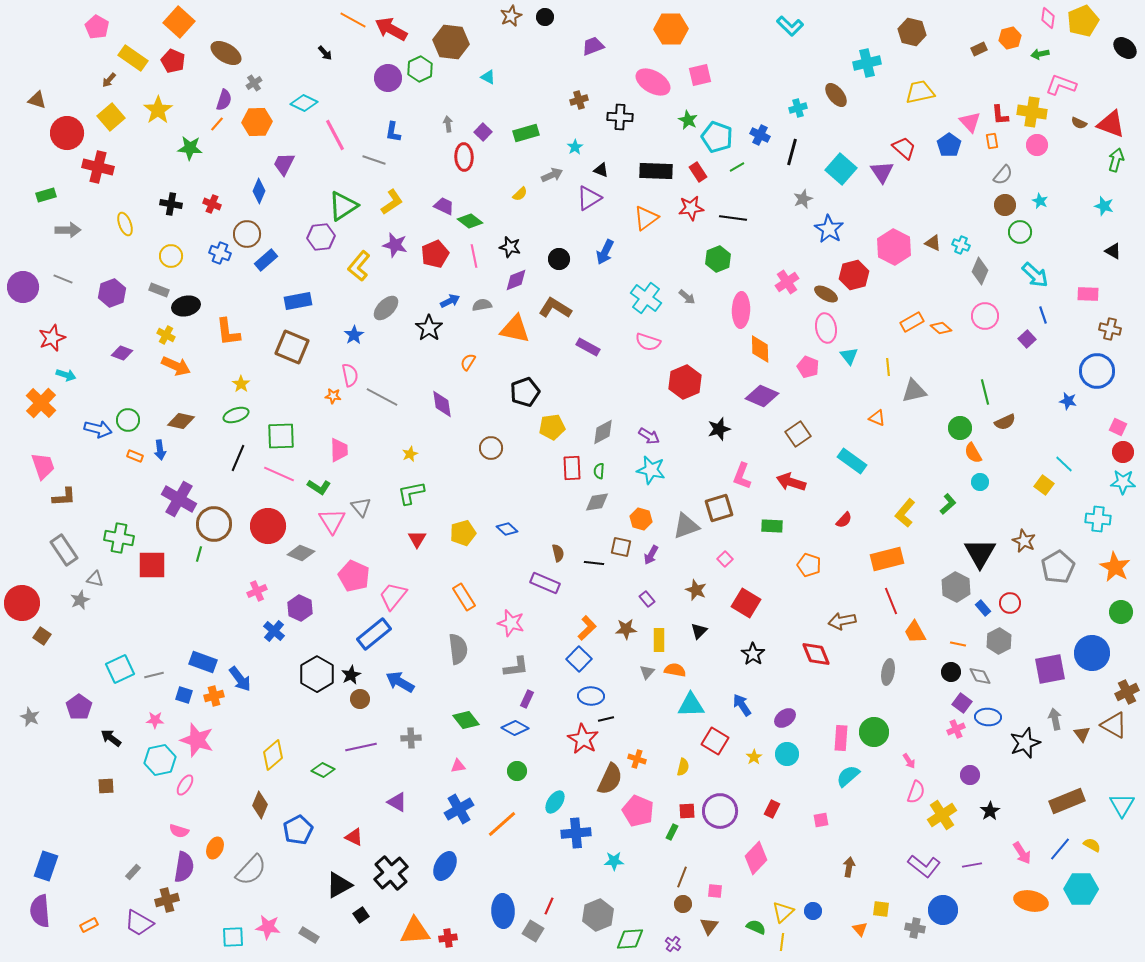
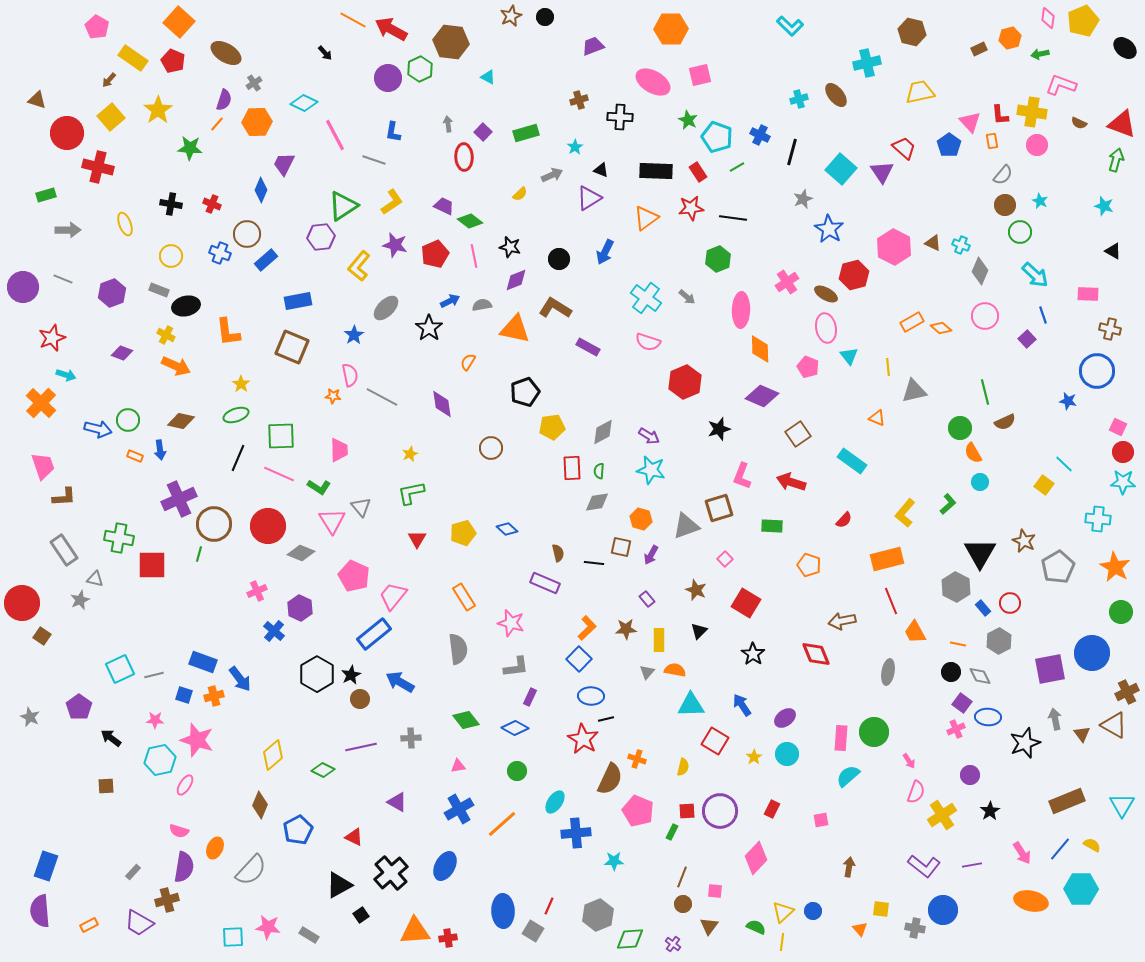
cyan cross at (798, 108): moved 1 px right, 9 px up
red triangle at (1111, 124): moved 11 px right
blue diamond at (259, 191): moved 2 px right, 1 px up
purple cross at (179, 499): rotated 36 degrees clockwise
purple rectangle at (527, 699): moved 3 px right, 2 px up
